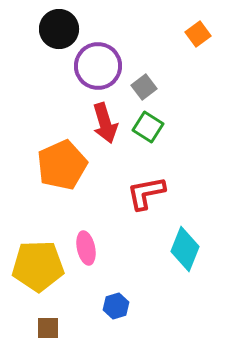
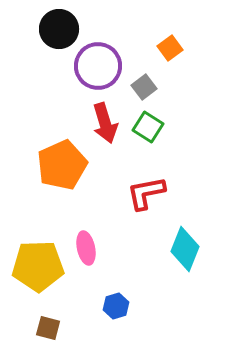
orange square: moved 28 px left, 14 px down
brown square: rotated 15 degrees clockwise
